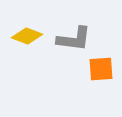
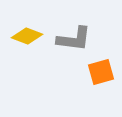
orange square: moved 3 px down; rotated 12 degrees counterclockwise
